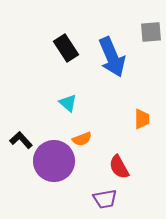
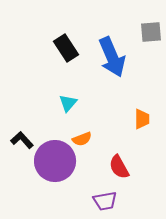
cyan triangle: rotated 30 degrees clockwise
black L-shape: moved 1 px right
purple circle: moved 1 px right
purple trapezoid: moved 2 px down
